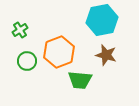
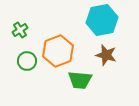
orange hexagon: moved 1 px left, 1 px up
